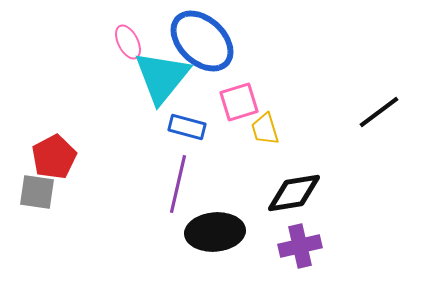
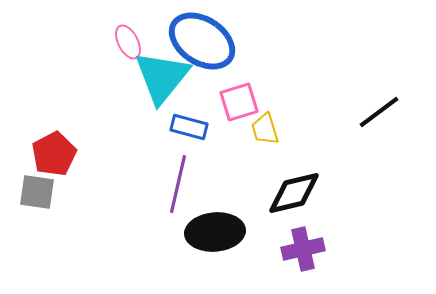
blue ellipse: rotated 10 degrees counterclockwise
blue rectangle: moved 2 px right
red pentagon: moved 3 px up
black diamond: rotated 4 degrees counterclockwise
purple cross: moved 3 px right, 3 px down
